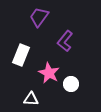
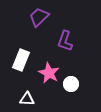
purple trapezoid: rotated 10 degrees clockwise
purple L-shape: rotated 20 degrees counterclockwise
white rectangle: moved 5 px down
white triangle: moved 4 px left
